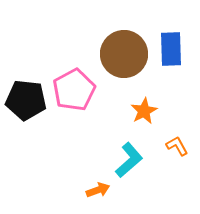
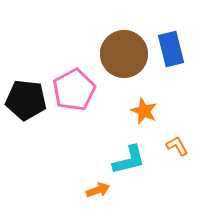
blue rectangle: rotated 12 degrees counterclockwise
orange star: rotated 20 degrees counterclockwise
cyan L-shape: rotated 27 degrees clockwise
